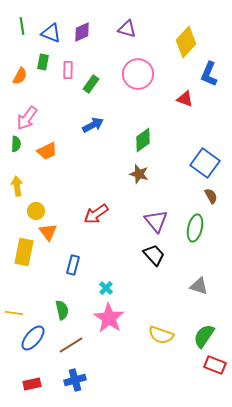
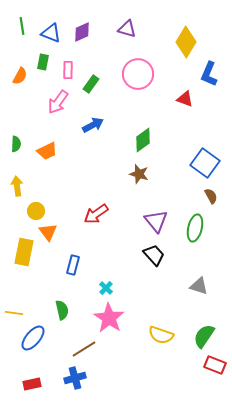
yellow diamond at (186, 42): rotated 12 degrees counterclockwise
pink arrow at (27, 118): moved 31 px right, 16 px up
brown line at (71, 345): moved 13 px right, 4 px down
blue cross at (75, 380): moved 2 px up
